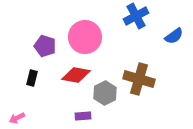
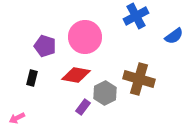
purple rectangle: moved 9 px up; rotated 49 degrees counterclockwise
